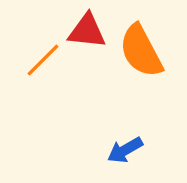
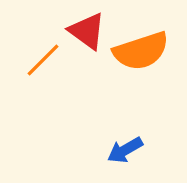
red triangle: rotated 30 degrees clockwise
orange semicircle: rotated 80 degrees counterclockwise
